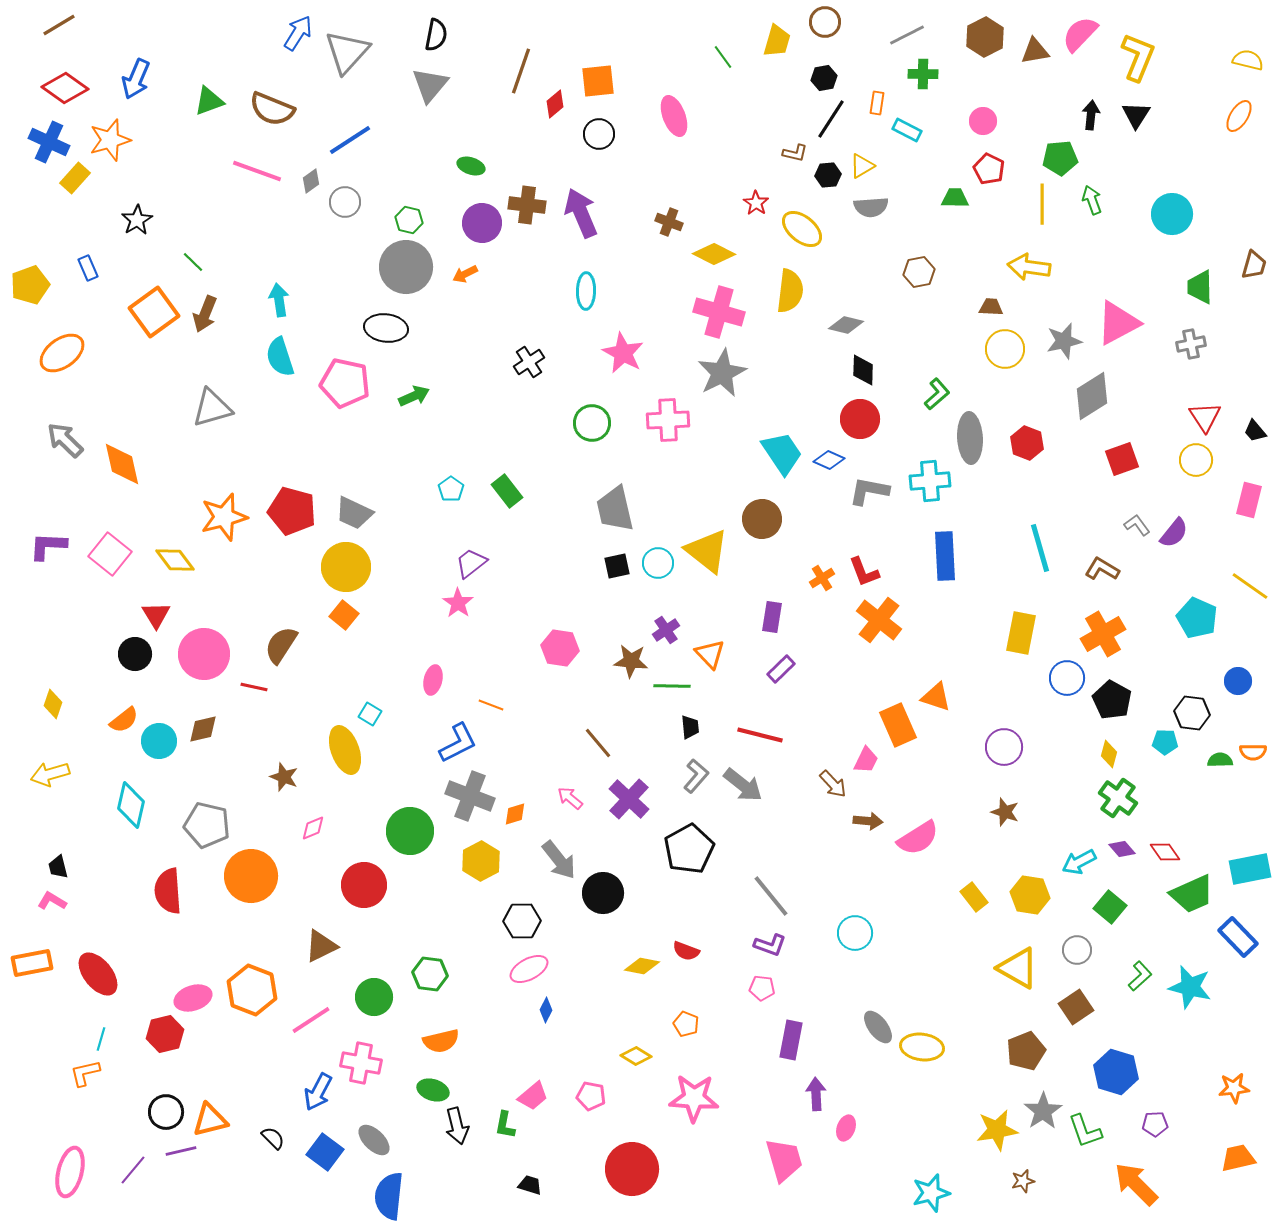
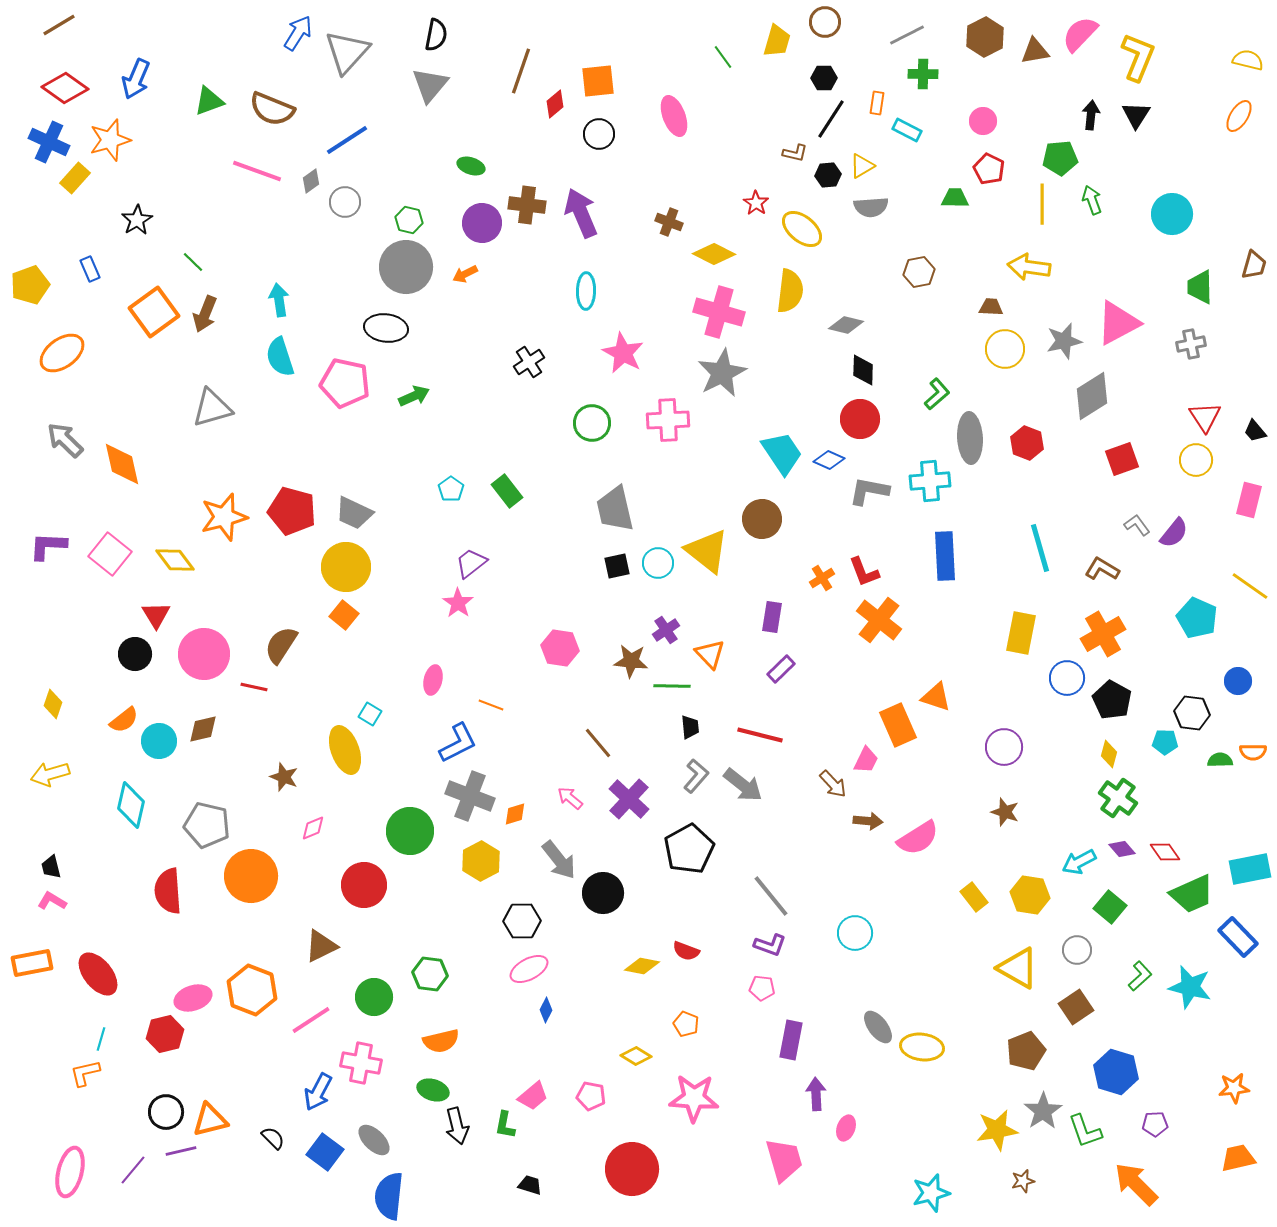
black hexagon at (824, 78): rotated 10 degrees clockwise
blue line at (350, 140): moved 3 px left
blue rectangle at (88, 268): moved 2 px right, 1 px down
black trapezoid at (58, 867): moved 7 px left
